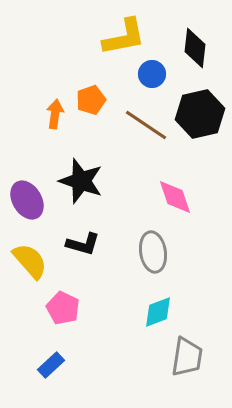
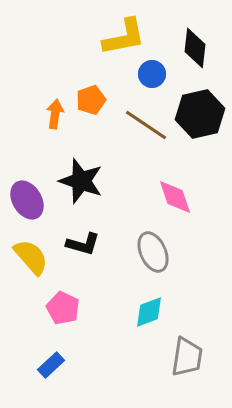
gray ellipse: rotated 15 degrees counterclockwise
yellow semicircle: moved 1 px right, 4 px up
cyan diamond: moved 9 px left
